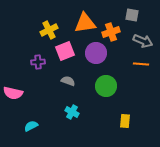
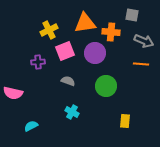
orange cross: rotated 24 degrees clockwise
gray arrow: moved 1 px right
purple circle: moved 1 px left
